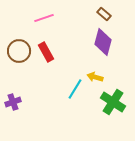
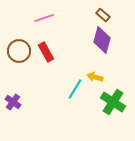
brown rectangle: moved 1 px left, 1 px down
purple diamond: moved 1 px left, 2 px up
purple cross: rotated 35 degrees counterclockwise
